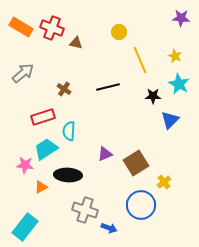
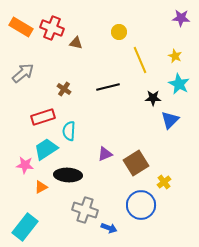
black star: moved 2 px down
